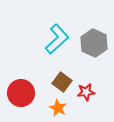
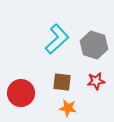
gray hexagon: moved 2 px down; rotated 8 degrees counterclockwise
brown square: rotated 30 degrees counterclockwise
red star: moved 10 px right, 11 px up
orange star: moved 10 px right; rotated 18 degrees counterclockwise
